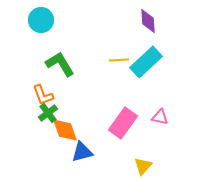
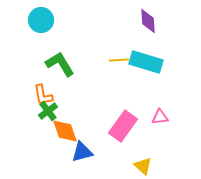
cyan rectangle: rotated 60 degrees clockwise
orange L-shape: rotated 10 degrees clockwise
green cross: moved 2 px up
pink triangle: rotated 18 degrees counterclockwise
pink rectangle: moved 3 px down
orange diamond: moved 1 px down
yellow triangle: rotated 30 degrees counterclockwise
